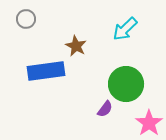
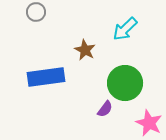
gray circle: moved 10 px right, 7 px up
brown star: moved 9 px right, 4 px down
blue rectangle: moved 6 px down
green circle: moved 1 px left, 1 px up
pink star: rotated 12 degrees counterclockwise
